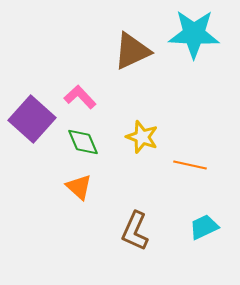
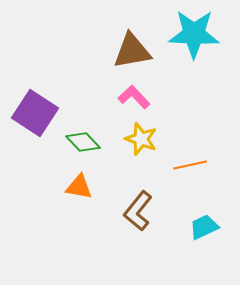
brown triangle: rotated 15 degrees clockwise
pink L-shape: moved 54 px right
purple square: moved 3 px right, 6 px up; rotated 9 degrees counterclockwise
yellow star: moved 1 px left, 2 px down
green diamond: rotated 20 degrees counterclockwise
orange line: rotated 24 degrees counterclockwise
orange triangle: rotated 32 degrees counterclockwise
brown L-shape: moved 3 px right, 20 px up; rotated 15 degrees clockwise
